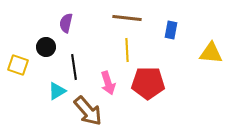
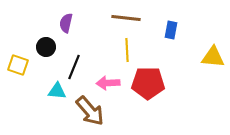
brown line: moved 1 px left
yellow triangle: moved 2 px right, 4 px down
black line: rotated 30 degrees clockwise
pink arrow: rotated 105 degrees clockwise
cyan triangle: rotated 36 degrees clockwise
brown arrow: moved 2 px right
